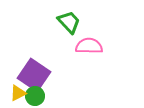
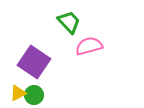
pink semicircle: rotated 16 degrees counterclockwise
purple square: moved 13 px up
green circle: moved 1 px left, 1 px up
